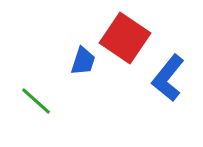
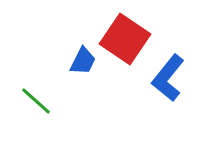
red square: moved 1 px down
blue trapezoid: rotated 8 degrees clockwise
